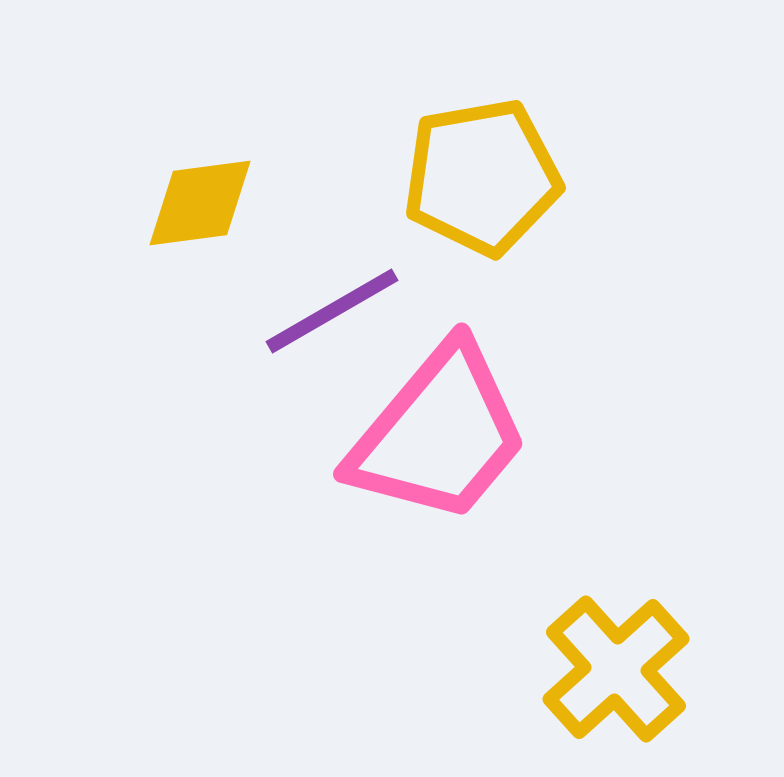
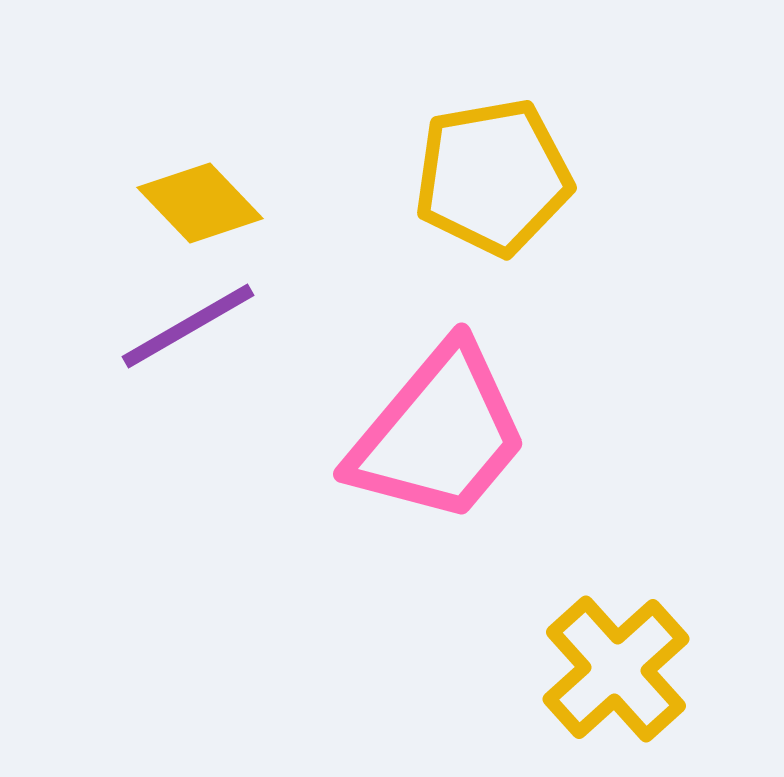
yellow pentagon: moved 11 px right
yellow diamond: rotated 54 degrees clockwise
purple line: moved 144 px left, 15 px down
